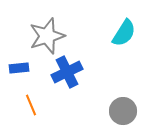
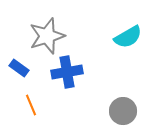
cyan semicircle: moved 4 px right, 4 px down; rotated 28 degrees clockwise
blue rectangle: rotated 42 degrees clockwise
blue cross: rotated 16 degrees clockwise
